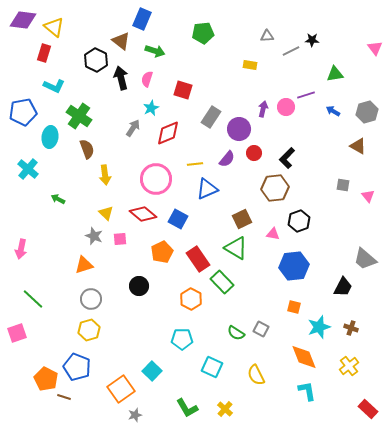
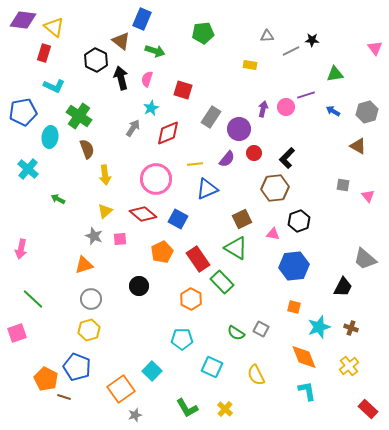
yellow triangle at (106, 213): moved 1 px left, 2 px up; rotated 35 degrees clockwise
